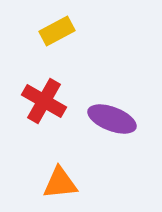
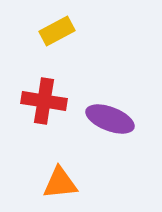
red cross: rotated 21 degrees counterclockwise
purple ellipse: moved 2 px left
